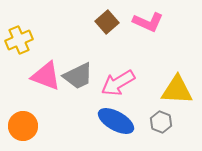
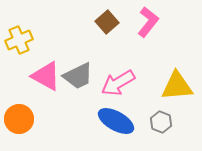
pink L-shape: rotated 76 degrees counterclockwise
pink triangle: rotated 8 degrees clockwise
yellow triangle: moved 4 px up; rotated 8 degrees counterclockwise
orange circle: moved 4 px left, 7 px up
